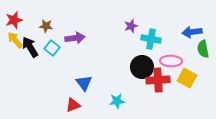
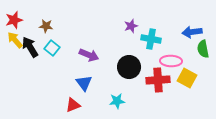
purple arrow: moved 14 px right, 17 px down; rotated 30 degrees clockwise
black circle: moved 13 px left
